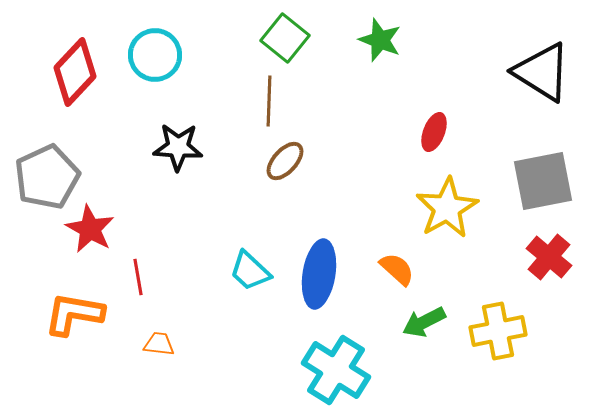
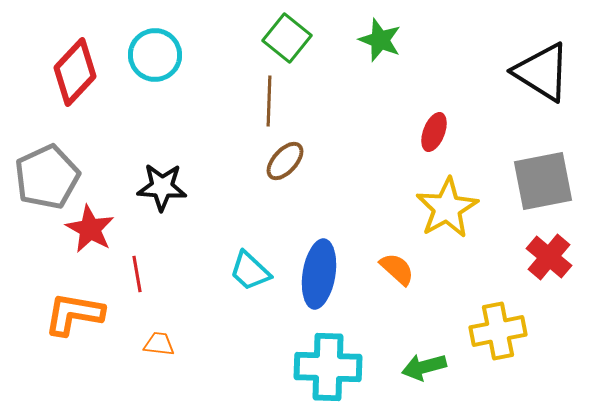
green square: moved 2 px right
black star: moved 16 px left, 40 px down
red line: moved 1 px left, 3 px up
green arrow: moved 45 px down; rotated 12 degrees clockwise
cyan cross: moved 8 px left, 3 px up; rotated 30 degrees counterclockwise
